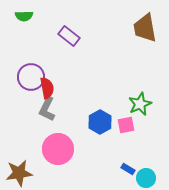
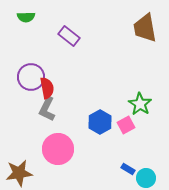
green semicircle: moved 2 px right, 1 px down
green star: rotated 15 degrees counterclockwise
pink square: rotated 18 degrees counterclockwise
